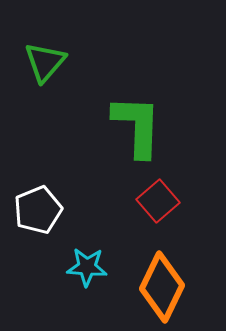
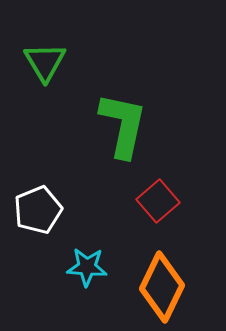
green triangle: rotated 12 degrees counterclockwise
green L-shape: moved 14 px left, 1 px up; rotated 10 degrees clockwise
